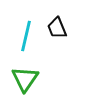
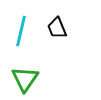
cyan line: moved 5 px left, 5 px up
